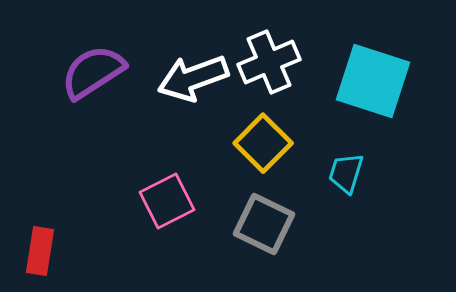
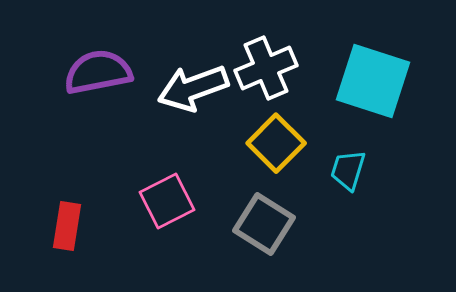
white cross: moved 3 px left, 6 px down
purple semicircle: moved 5 px right; rotated 22 degrees clockwise
white arrow: moved 10 px down
yellow square: moved 13 px right
cyan trapezoid: moved 2 px right, 3 px up
gray square: rotated 6 degrees clockwise
red rectangle: moved 27 px right, 25 px up
